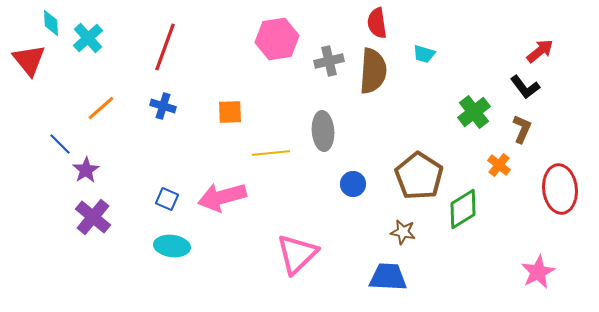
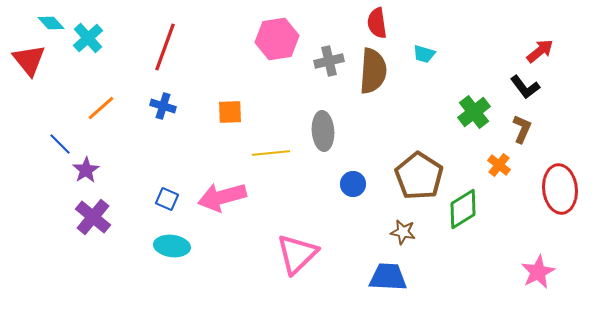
cyan diamond: rotated 40 degrees counterclockwise
